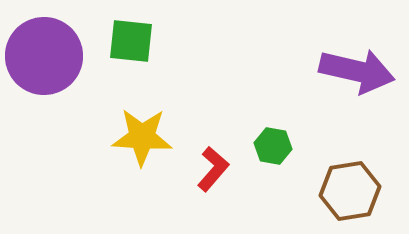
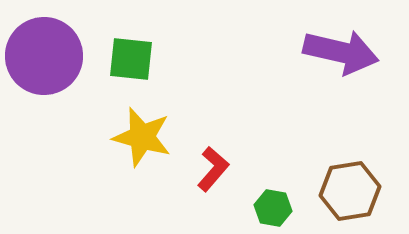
green square: moved 18 px down
purple arrow: moved 16 px left, 19 px up
yellow star: rotated 12 degrees clockwise
green hexagon: moved 62 px down
